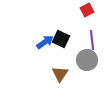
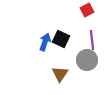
blue arrow: rotated 36 degrees counterclockwise
